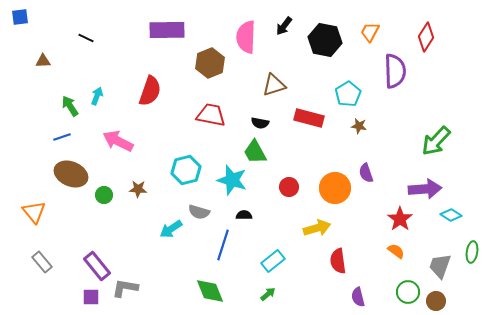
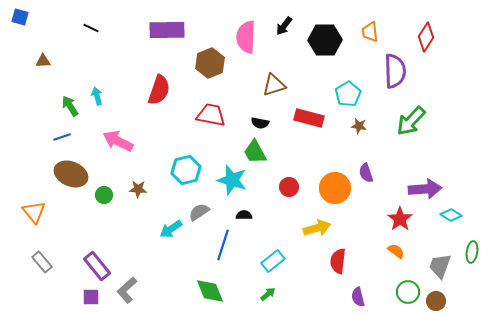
blue square at (20, 17): rotated 24 degrees clockwise
orange trapezoid at (370, 32): rotated 35 degrees counterclockwise
black line at (86, 38): moved 5 px right, 10 px up
black hexagon at (325, 40): rotated 12 degrees counterclockwise
red semicircle at (150, 91): moved 9 px right, 1 px up
cyan arrow at (97, 96): rotated 36 degrees counterclockwise
green arrow at (436, 141): moved 25 px left, 20 px up
gray semicircle at (199, 212): rotated 130 degrees clockwise
red semicircle at (338, 261): rotated 15 degrees clockwise
gray L-shape at (125, 288): moved 2 px right, 2 px down; rotated 52 degrees counterclockwise
